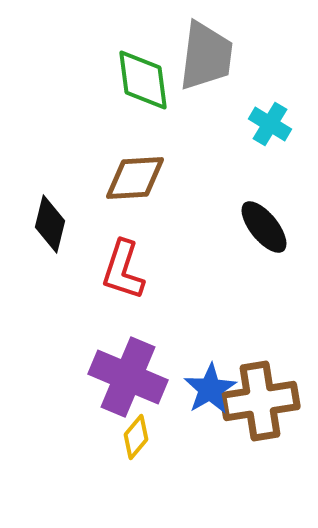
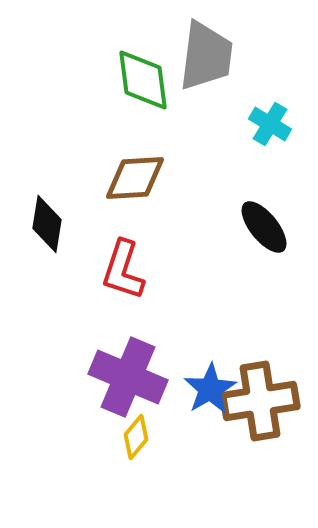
black diamond: moved 3 px left; rotated 4 degrees counterclockwise
